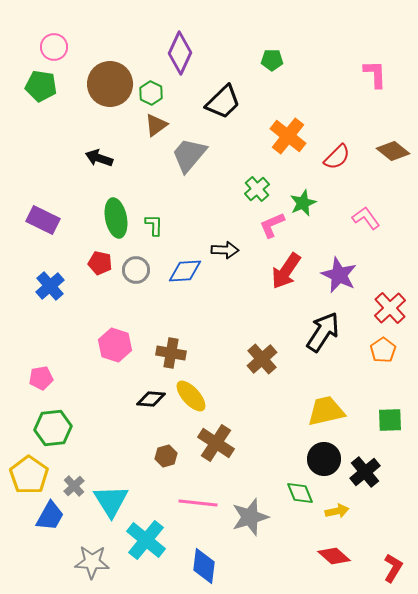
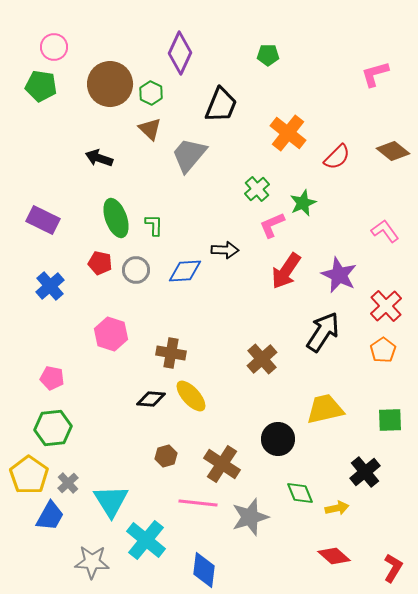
green pentagon at (272, 60): moved 4 px left, 5 px up
pink L-shape at (375, 74): rotated 104 degrees counterclockwise
black trapezoid at (223, 102): moved 2 px left, 3 px down; rotated 24 degrees counterclockwise
brown triangle at (156, 125): moved 6 px left, 4 px down; rotated 40 degrees counterclockwise
orange cross at (288, 136): moved 3 px up
green ellipse at (116, 218): rotated 9 degrees counterclockwise
pink L-shape at (366, 218): moved 19 px right, 13 px down
red cross at (390, 308): moved 4 px left, 2 px up
pink hexagon at (115, 345): moved 4 px left, 11 px up
pink pentagon at (41, 378): moved 11 px right; rotated 20 degrees clockwise
yellow trapezoid at (326, 411): moved 1 px left, 2 px up
brown cross at (216, 443): moved 6 px right, 21 px down
black circle at (324, 459): moved 46 px left, 20 px up
gray cross at (74, 486): moved 6 px left, 3 px up
yellow arrow at (337, 511): moved 3 px up
blue diamond at (204, 566): moved 4 px down
